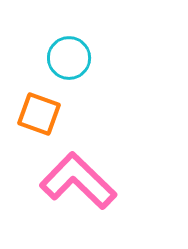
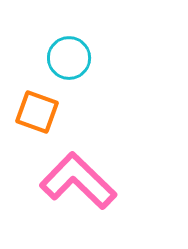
orange square: moved 2 px left, 2 px up
